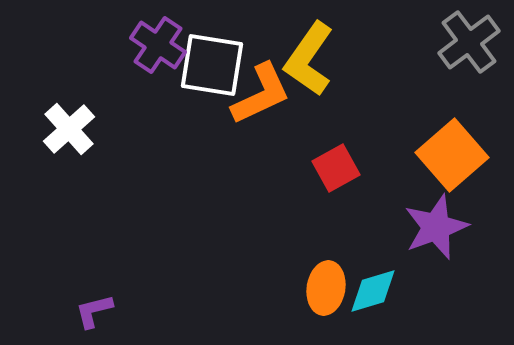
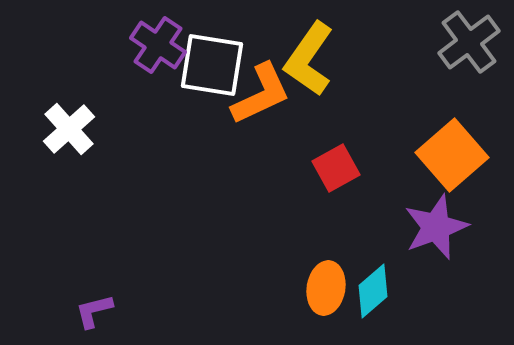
cyan diamond: rotated 24 degrees counterclockwise
